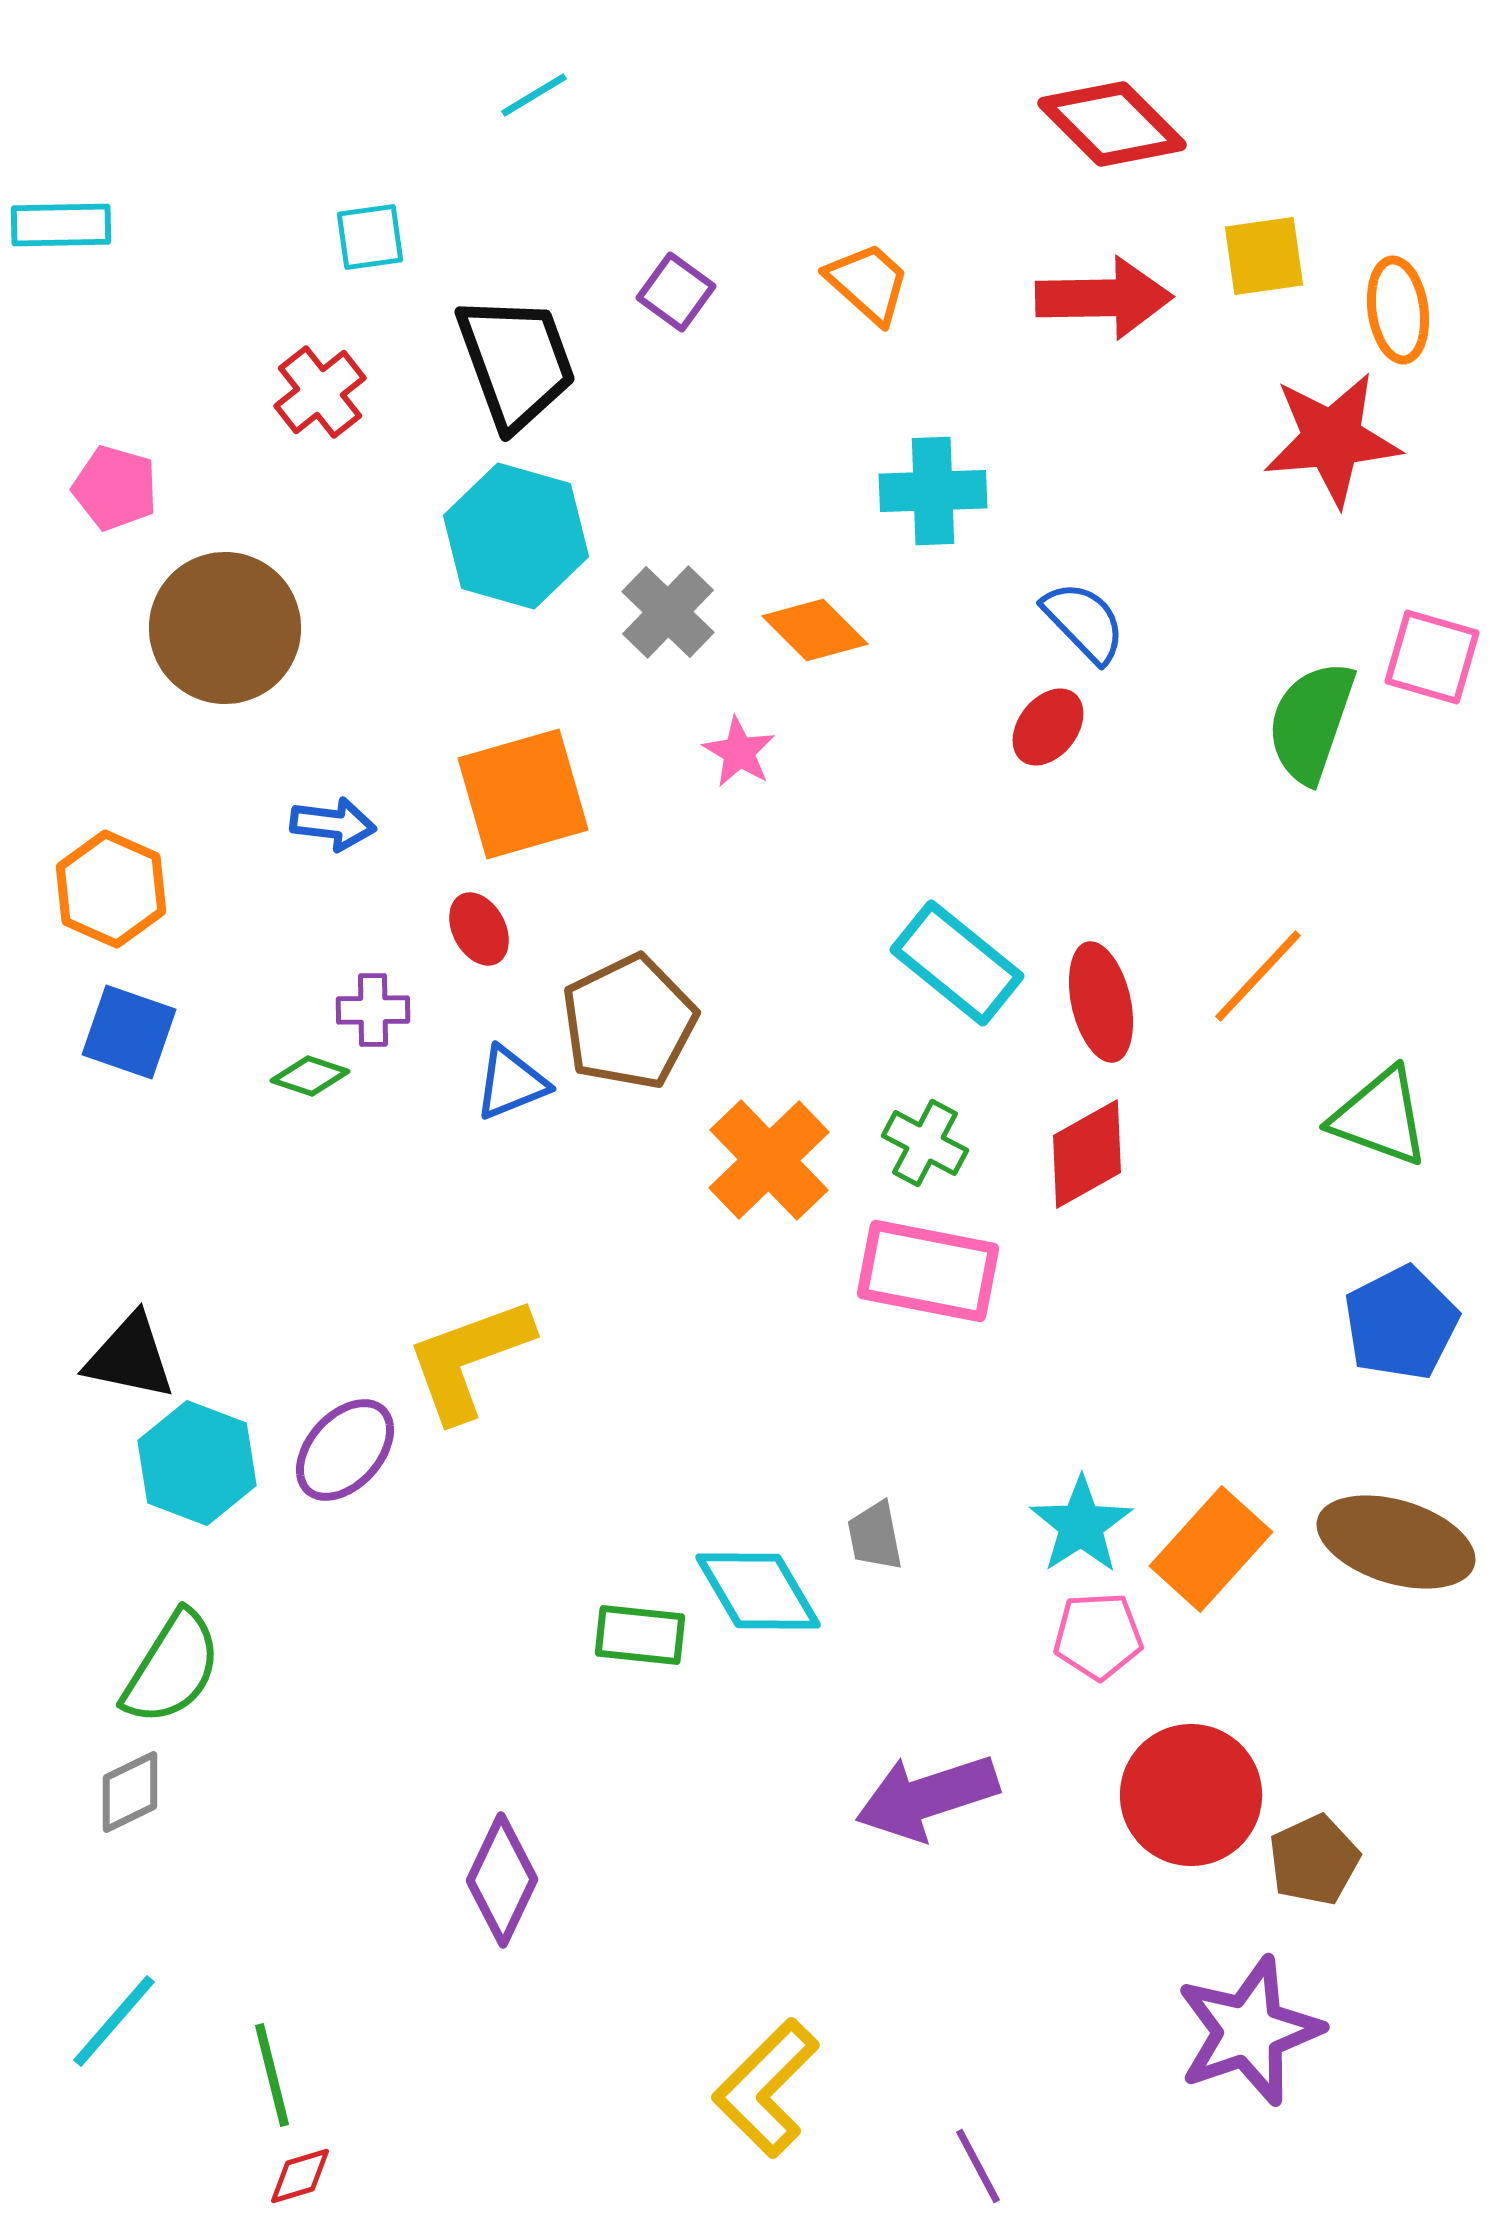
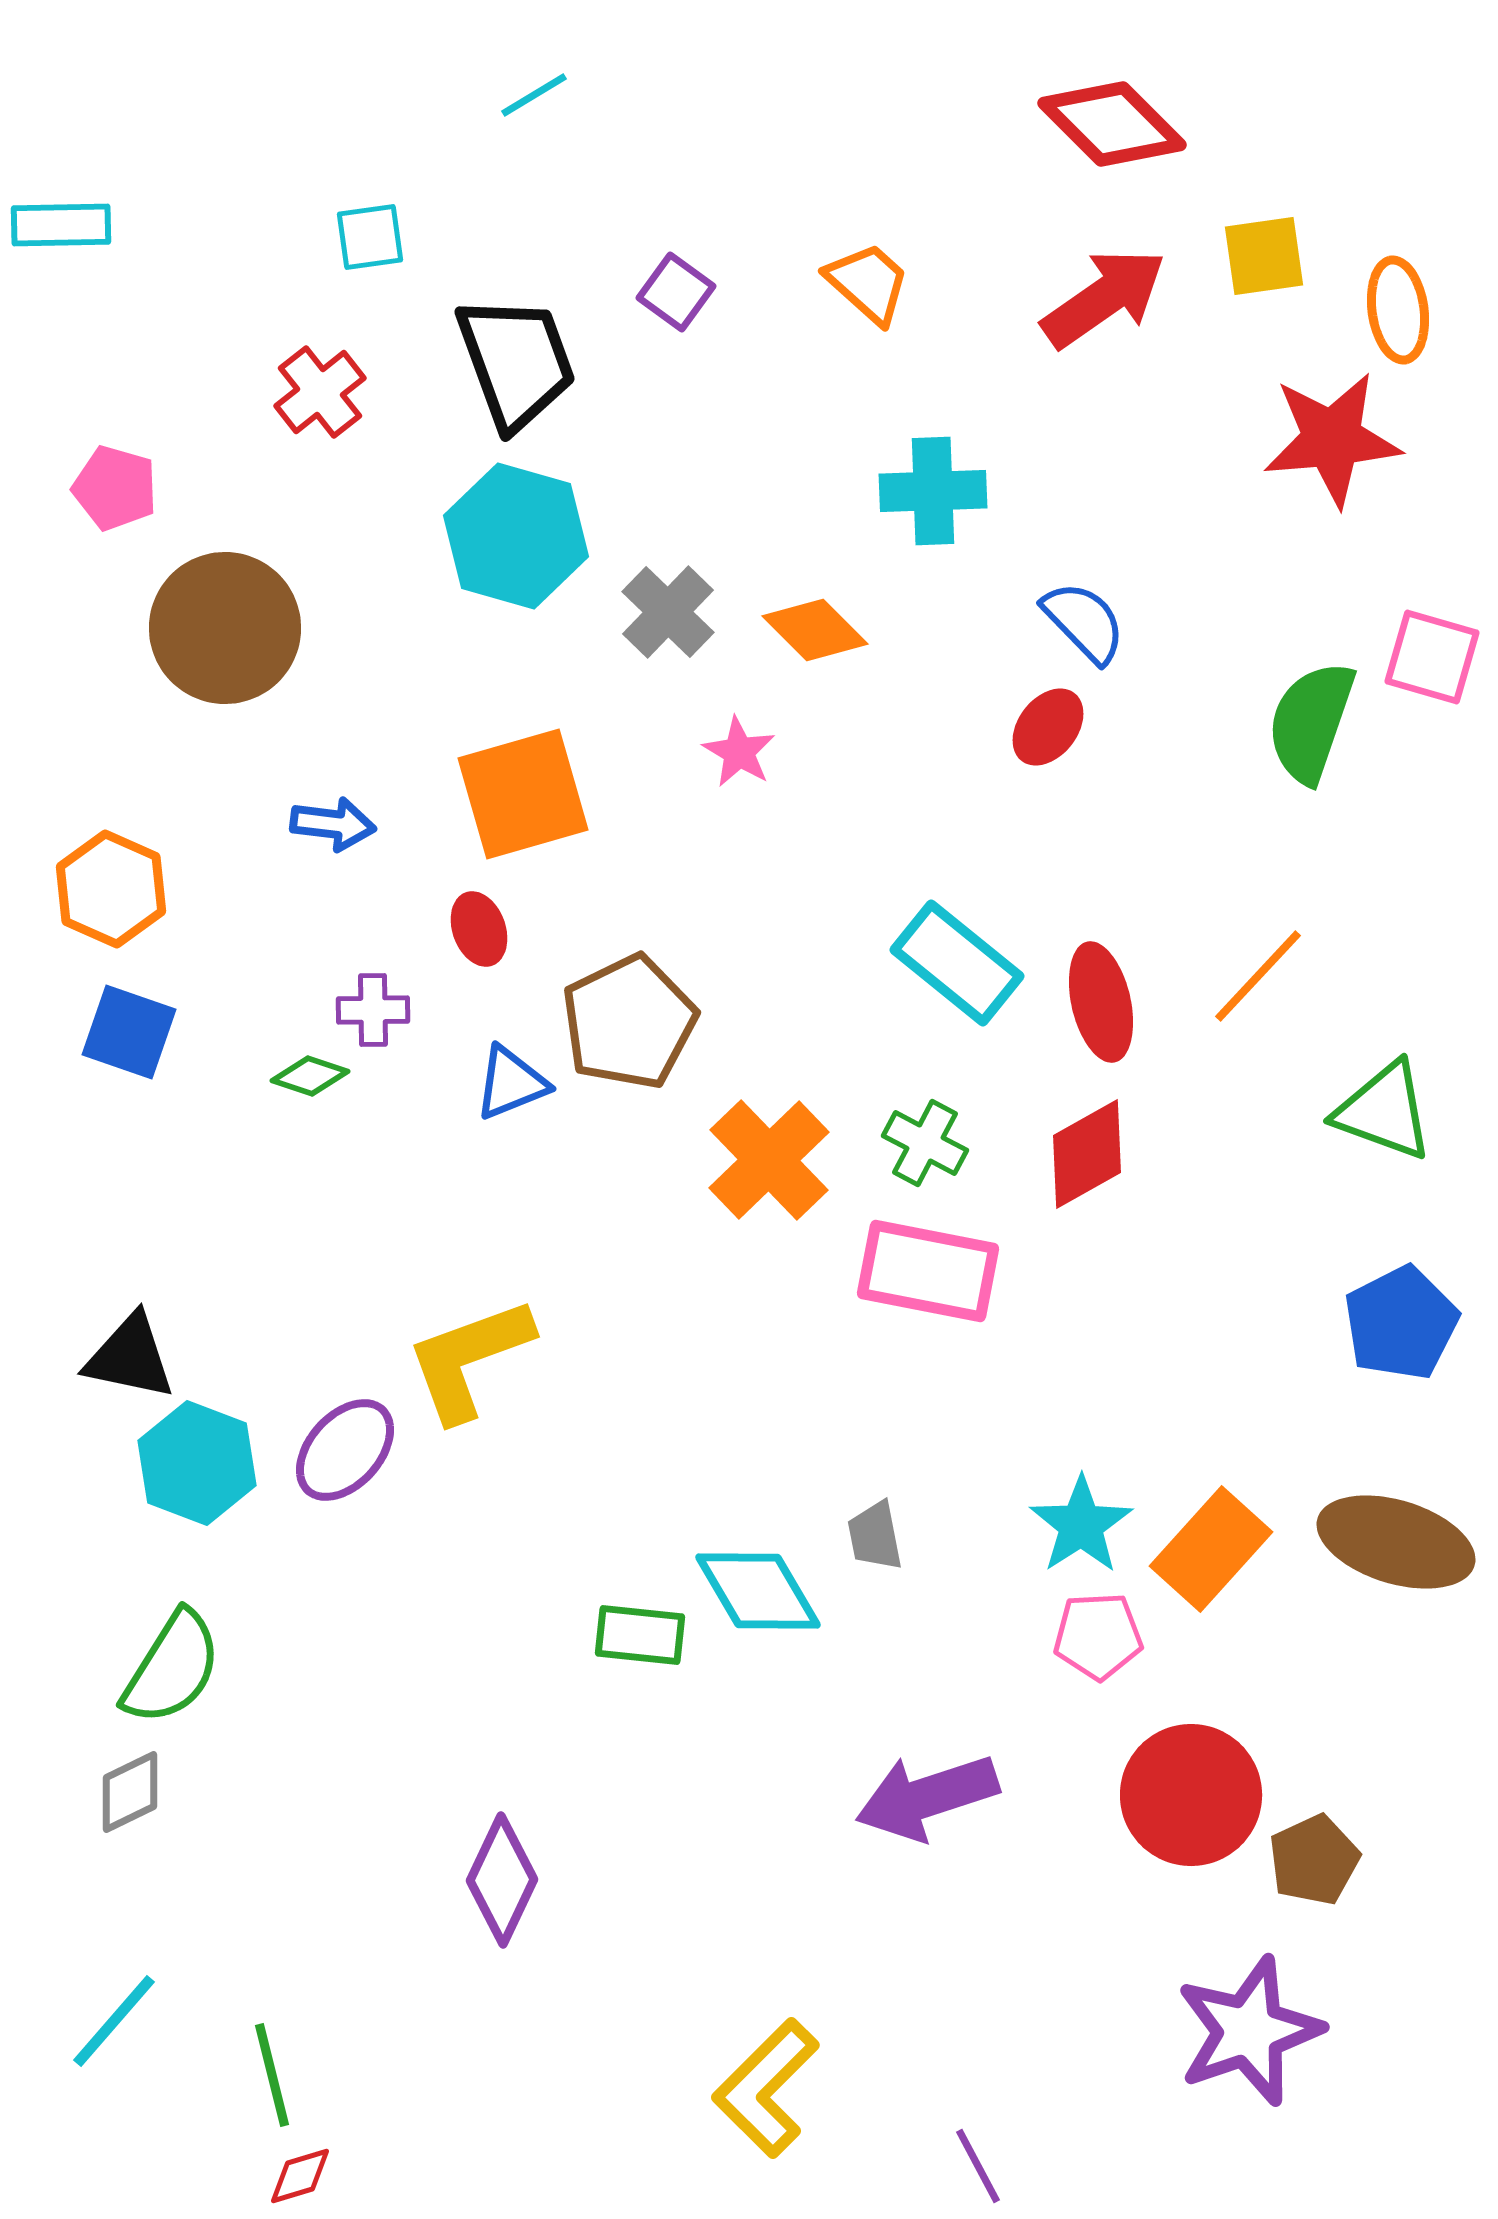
red arrow at (1104, 298): rotated 34 degrees counterclockwise
red ellipse at (479, 929): rotated 8 degrees clockwise
green triangle at (1380, 1117): moved 4 px right, 6 px up
